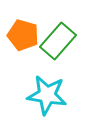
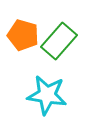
green rectangle: moved 1 px right
